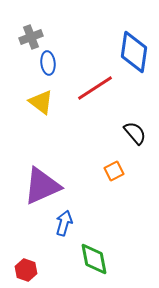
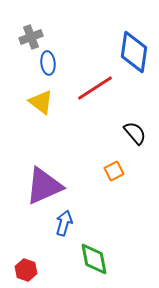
purple triangle: moved 2 px right
